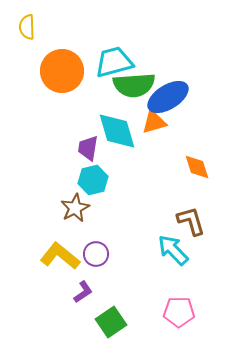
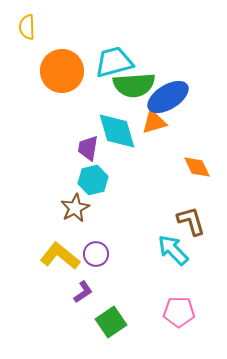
orange diamond: rotated 8 degrees counterclockwise
